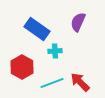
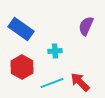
purple semicircle: moved 8 px right, 4 px down
blue rectangle: moved 16 px left
